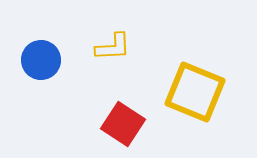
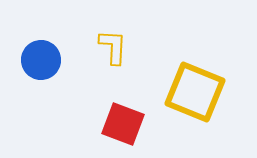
yellow L-shape: rotated 84 degrees counterclockwise
red square: rotated 12 degrees counterclockwise
